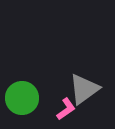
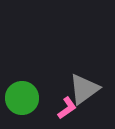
pink L-shape: moved 1 px right, 1 px up
